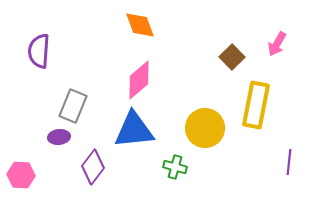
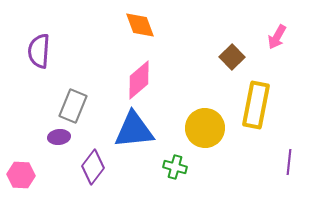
pink arrow: moved 7 px up
